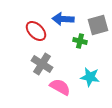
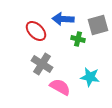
green cross: moved 2 px left, 2 px up
